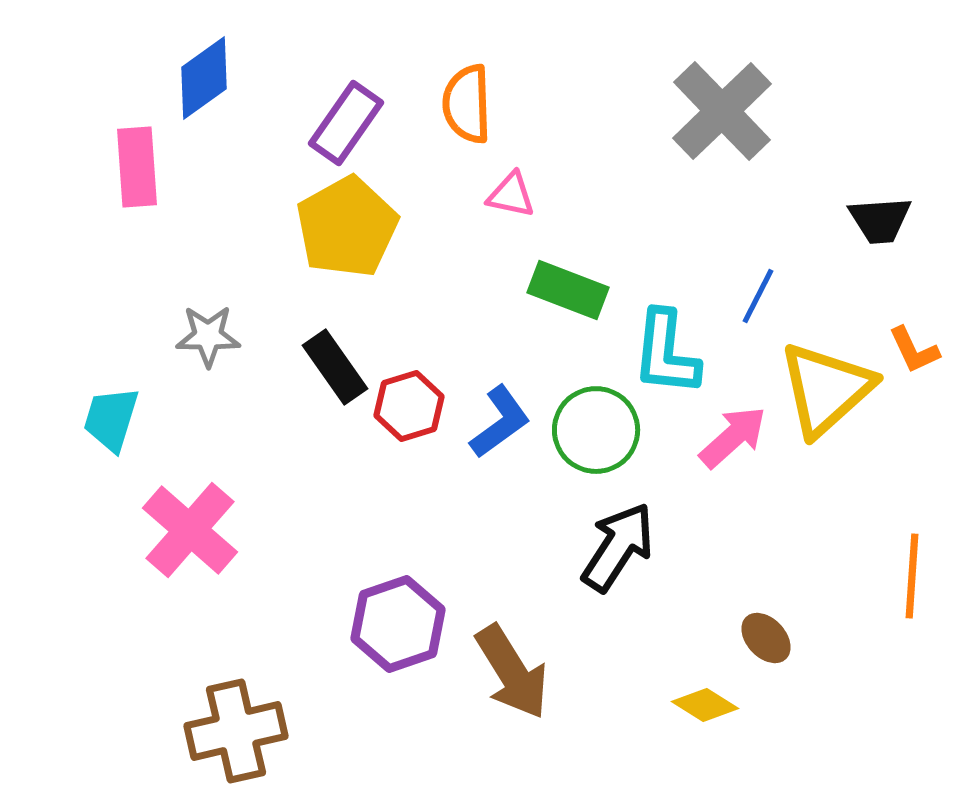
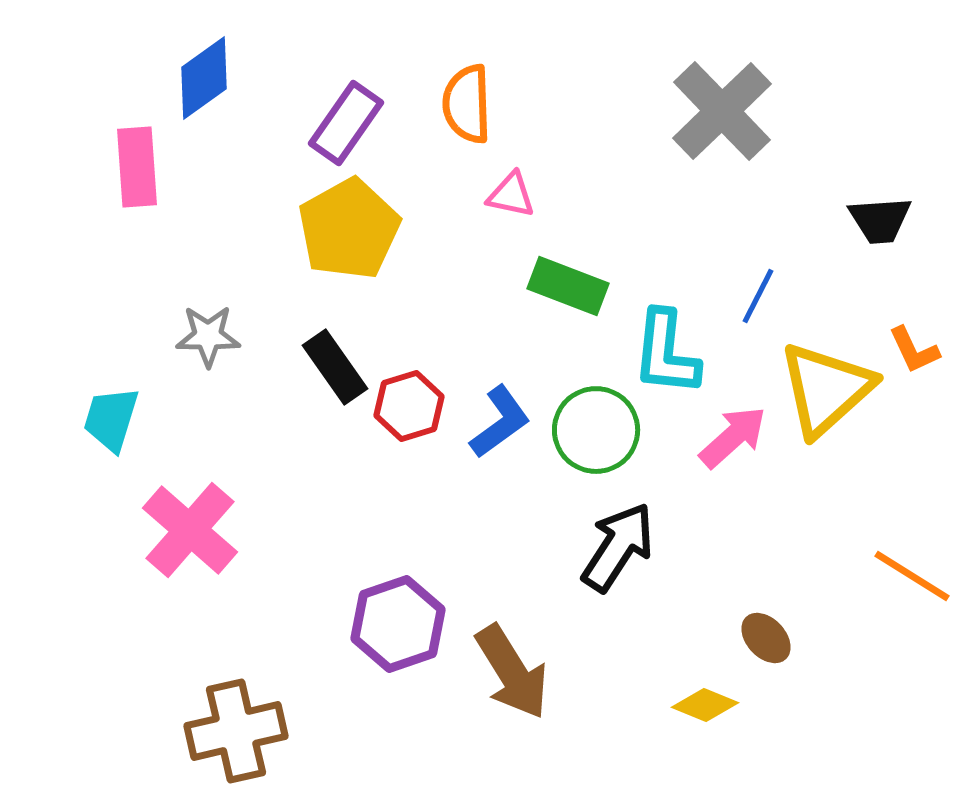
yellow pentagon: moved 2 px right, 2 px down
green rectangle: moved 4 px up
orange line: rotated 62 degrees counterclockwise
yellow diamond: rotated 10 degrees counterclockwise
